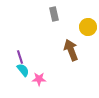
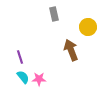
cyan semicircle: moved 7 px down
